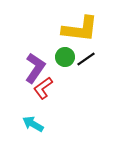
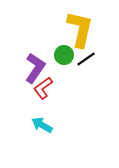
yellow L-shape: rotated 84 degrees counterclockwise
green circle: moved 1 px left, 2 px up
cyan arrow: moved 9 px right, 1 px down
